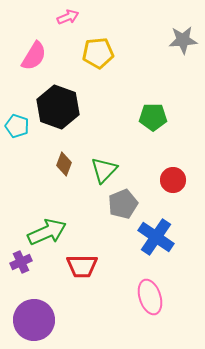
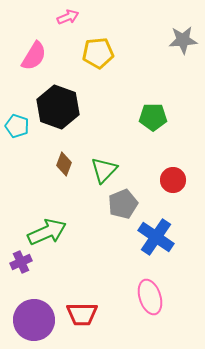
red trapezoid: moved 48 px down
